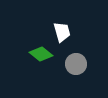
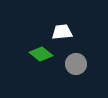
white trapezoid: rotated 80 degrees counterclockwise
